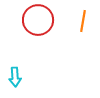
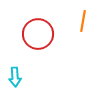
red circle: moved 14 px down
